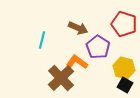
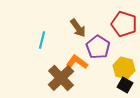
brown arrow: rotated 30 degrees clockwise
